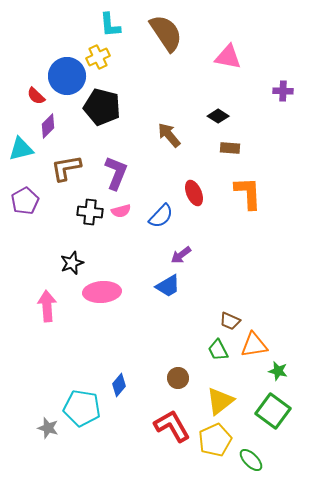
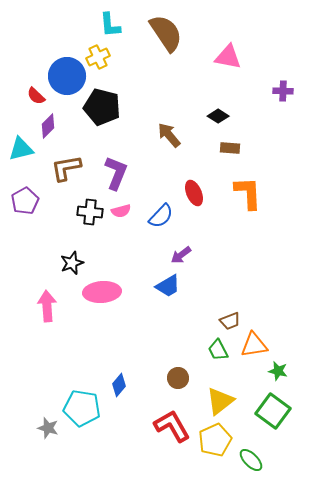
brown trapezoid: rotated 45 degrees counterclockwise
